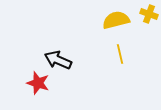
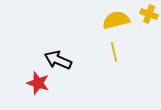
yellow line: moved 6 px left, 2 px up
